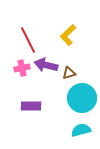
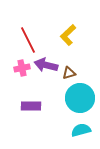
cyan circle: moved 2 px left
